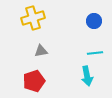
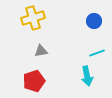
cyan line: moved 2 px right; rotated 14 degrees counterclockwise
